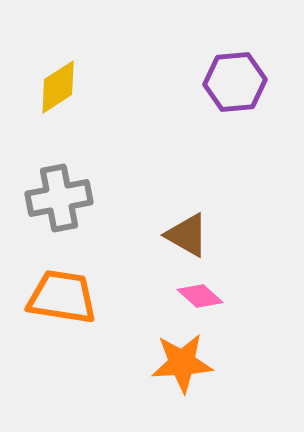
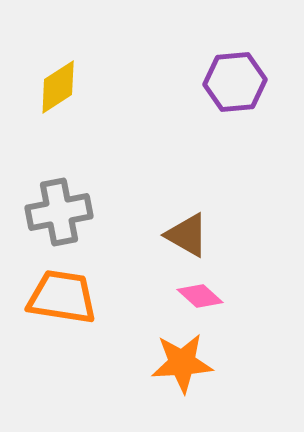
gray cross: moved 14 px down
